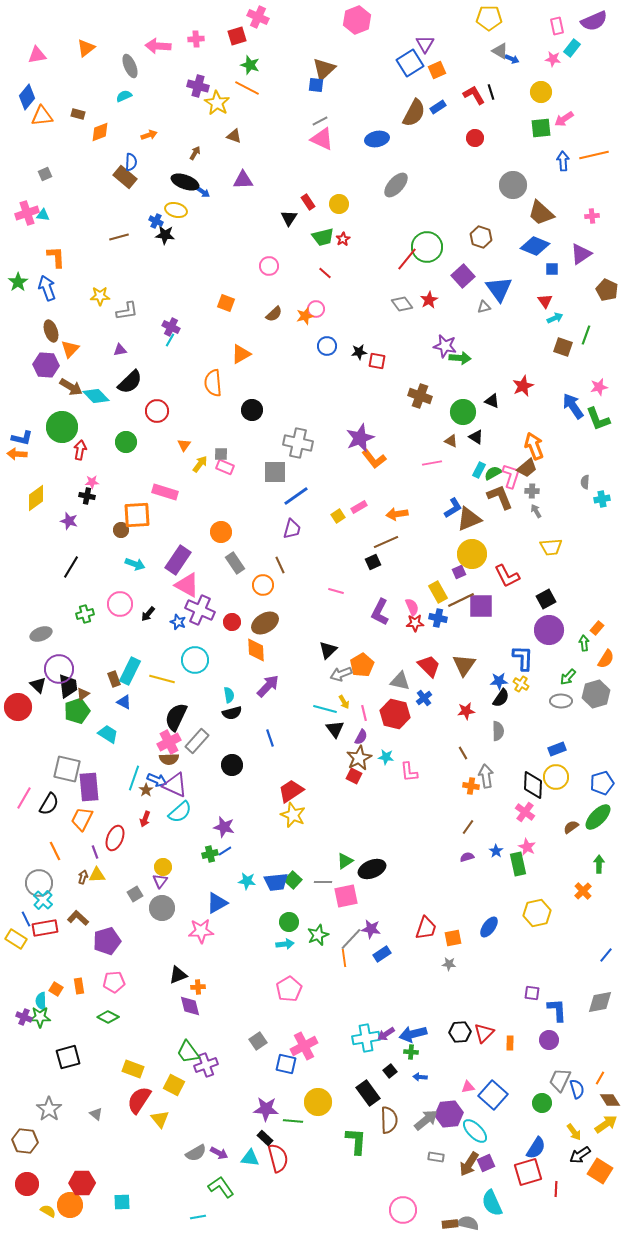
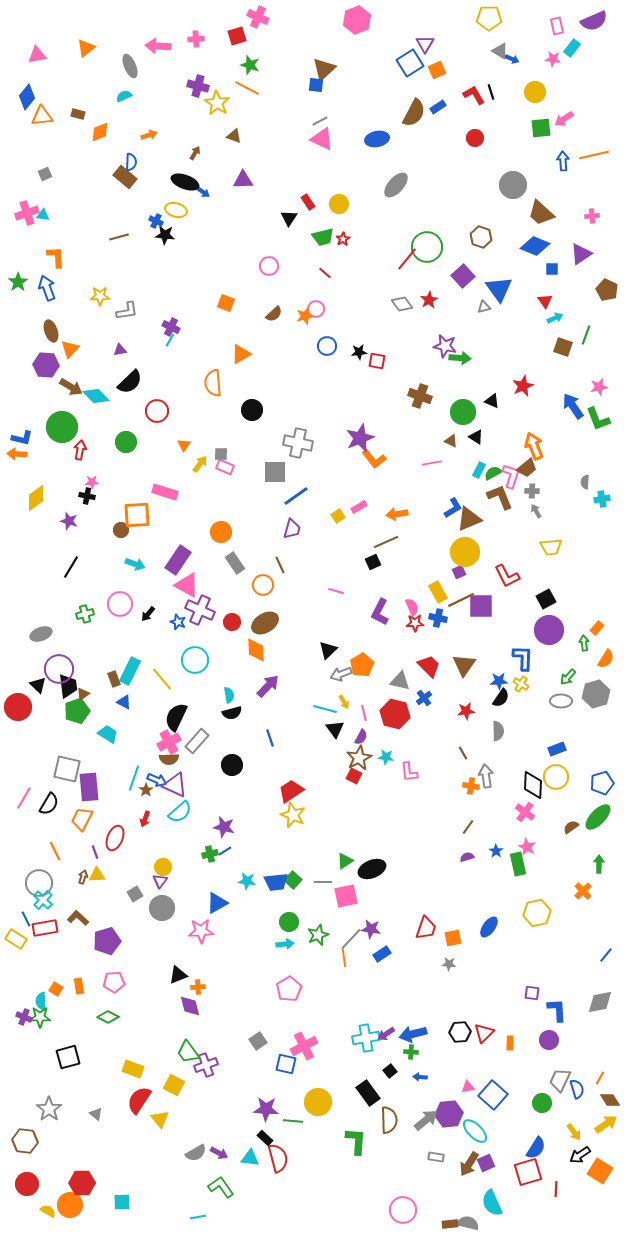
yellow circle at (541, 92): moved 6 px left
yellow circle at (472, 554): moved 7 px left, 2 px up
yellow line at (162, 679): rotated 35 degrees clockwise
